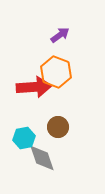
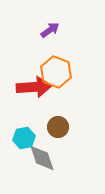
purple arrow: moved 10 px left, 5 px up
